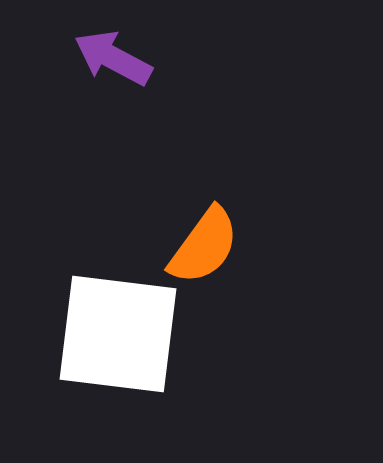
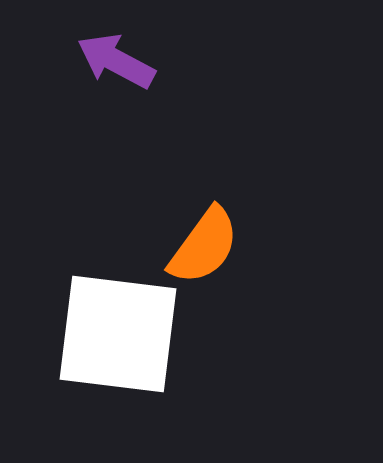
purple arrow: moved 3 px right, 3 px down
